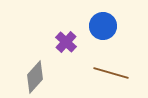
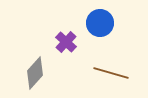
blue circle: moved 3 px left, 3 px up
gray diamond: moved 4 px up
